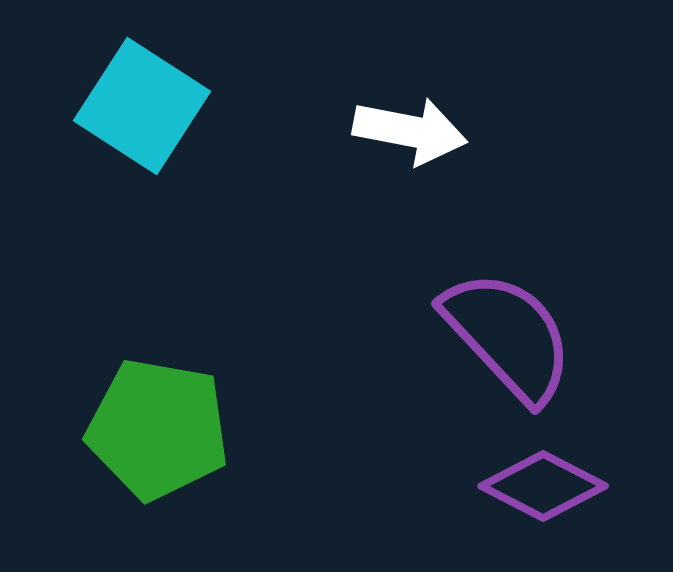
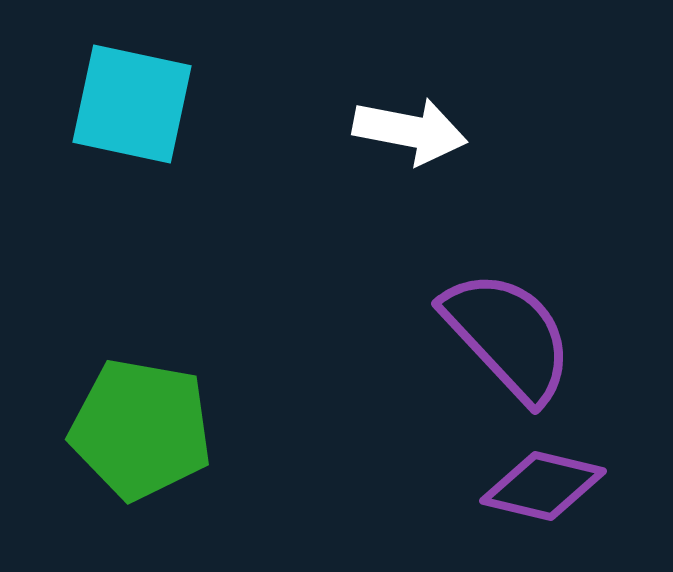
cyan square: moved 10 px left, 2 px up; rotated 21 degrees counterclockwise
green pentagon: moved 17 px left
purple diamond: rotated 14 degrees counterclockwise
